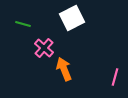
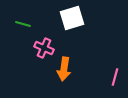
white square: rotated 10 degrees clockwise
pink cross: rotated 18 degrees counterclockwise
orange arrow: rotated 150 degrees counterclockwise
